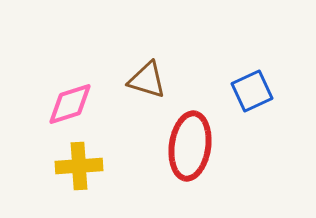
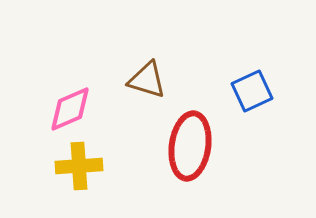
pink diamond: moved 5 px down; rotated 6 degrees counterclockwise
